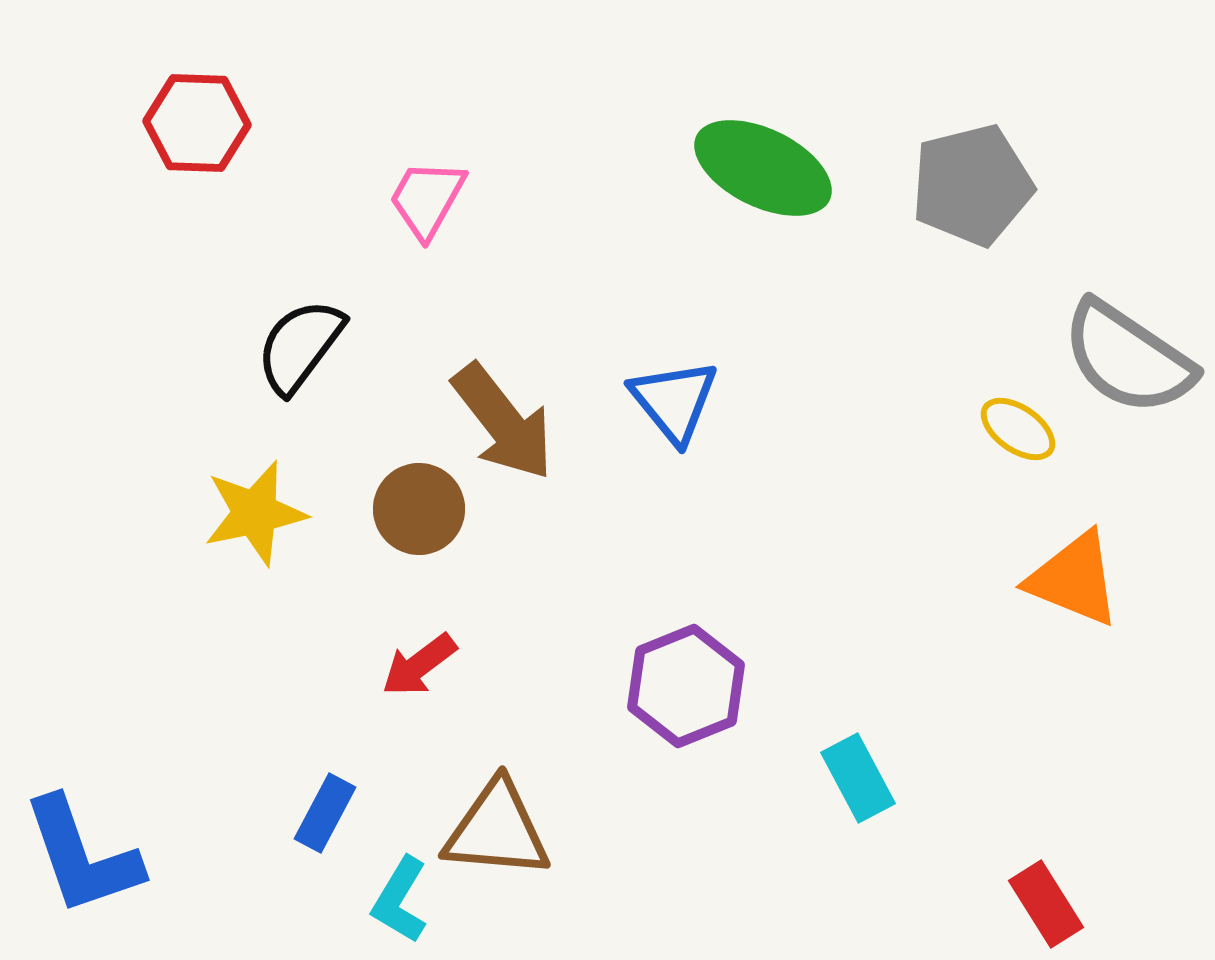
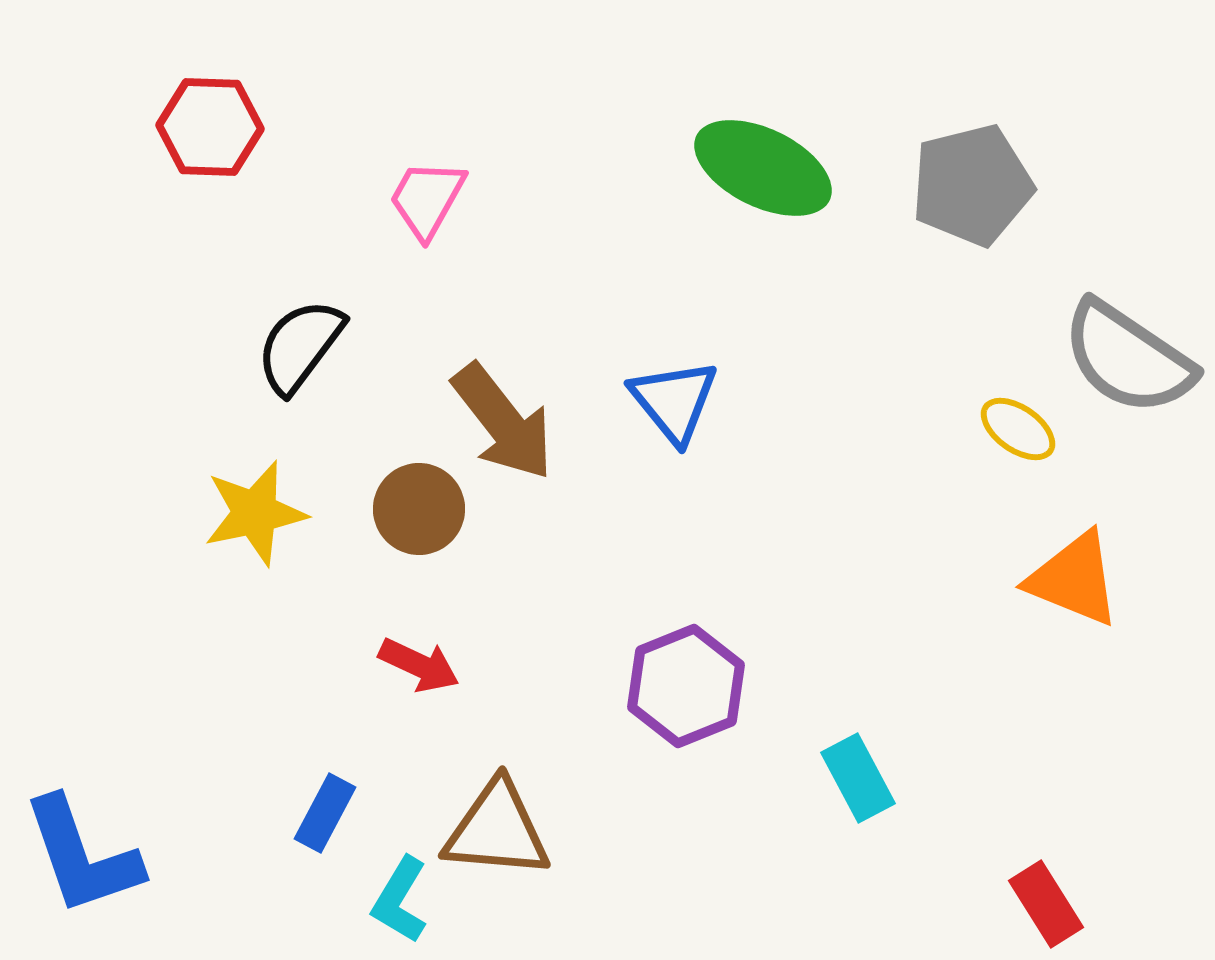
red hexagon: moved 13 px right, 4 px down
red arrow: rotated 118 degrees counterclockwise
